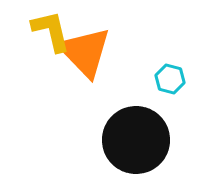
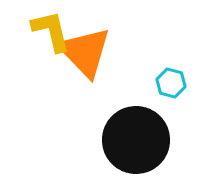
cyan hexagon: moved 1 px right, 4 px down
